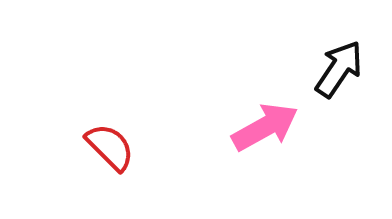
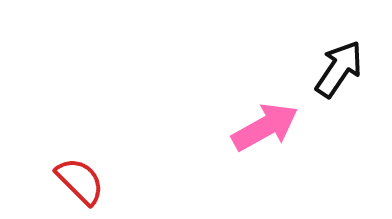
red semicircle: moved 30 px left, 34 px down
